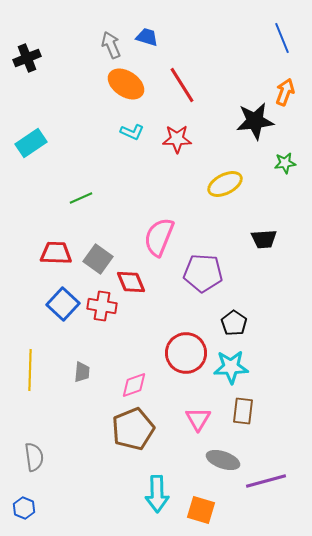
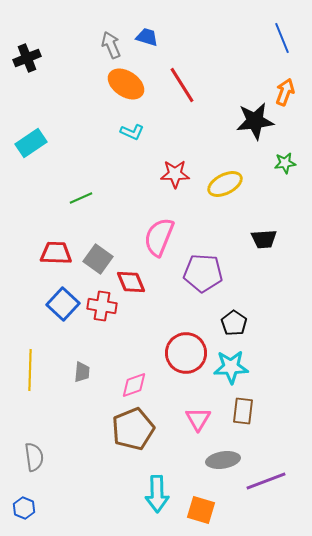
red star: moved 2 px left, 35 px down
gray ellipse: rotated 28 degrees counterclockwise
purple line: rotated 6 degrees counterclockwise
